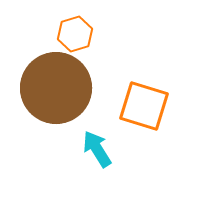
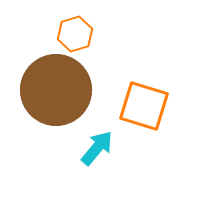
brown circle: moved 2 px down
cyan arrow: moved 1 px up; rotated 72 degrees clockwise
